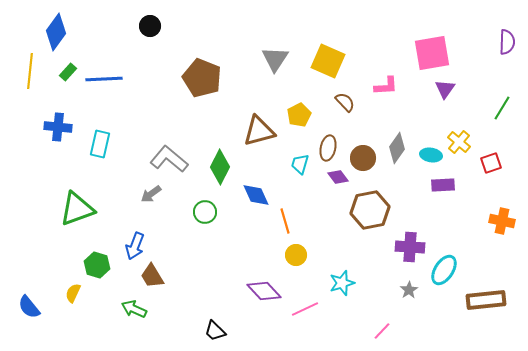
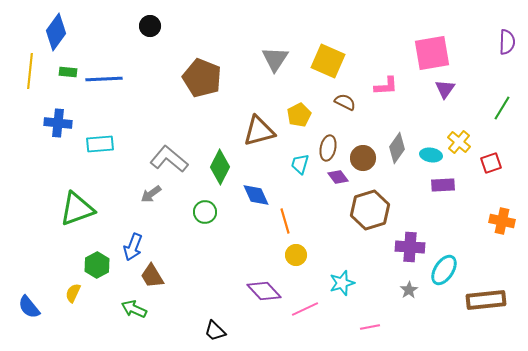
green rectangle at (68, 72): rotated 54 degrees clockwise
brown semicircle at (345, 102): rotated 20 degrees counterclockwise
blue cross at (58, 127): moved 4 px up
cyan rectangle at (100, 144): rotated 72 degrees clockwise
brown hexagon at (370, 210): rotated 6 degrees counterclockwise
blue arrow at (135, 246): moved 2 px left, 1 px down
green hexagon at (97, 265): rotated 15 degrees clockwise
pink line at (382, 331): moved 12 px left, 4 px up; rotated 36 degrees clockwise
